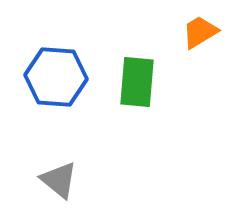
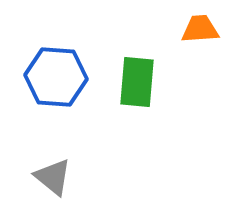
orange trapezoid: moved 3 px up; rotated 27 degrees clockwise
gray triangle: moved 6 px left, 3 px up
